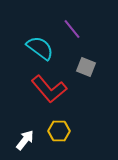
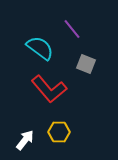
gray square: moved 3 px up
yellow hexagon: moved 1 px down
